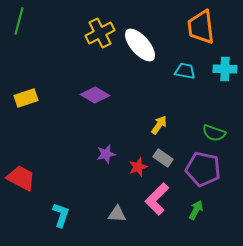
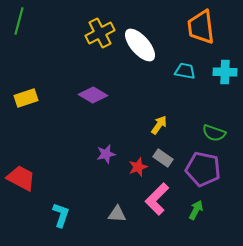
cyan cross: moved 3 px down
purple diamond: moved 2 px left
